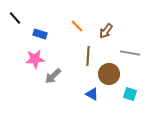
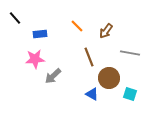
blue rectangle: rotated 24 degrees counterclockwise
brown line: moved 1 px right, 1 px down; rotated 24 degrees counterclockwise
brown circle: moved 4 px down
